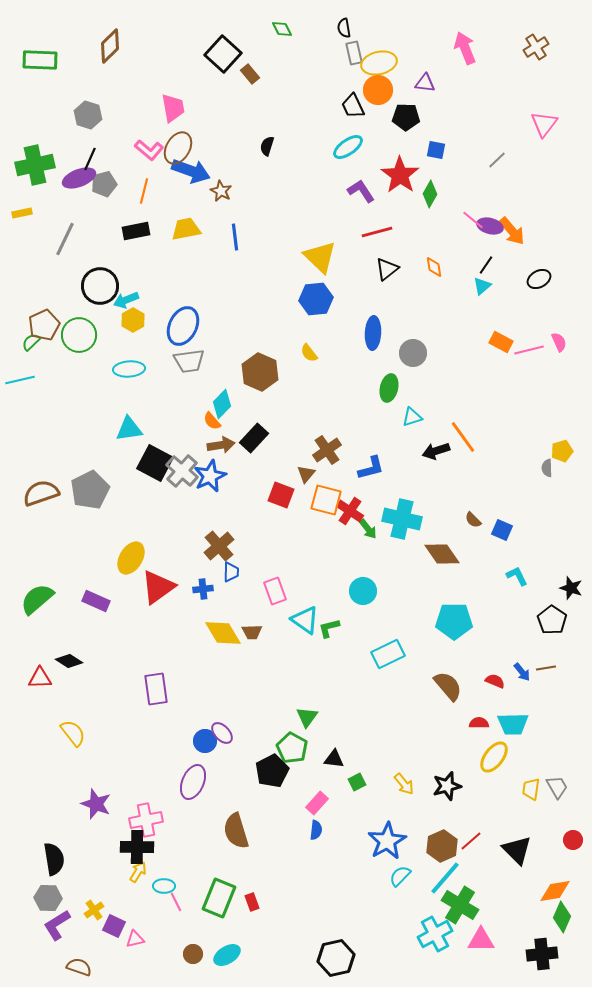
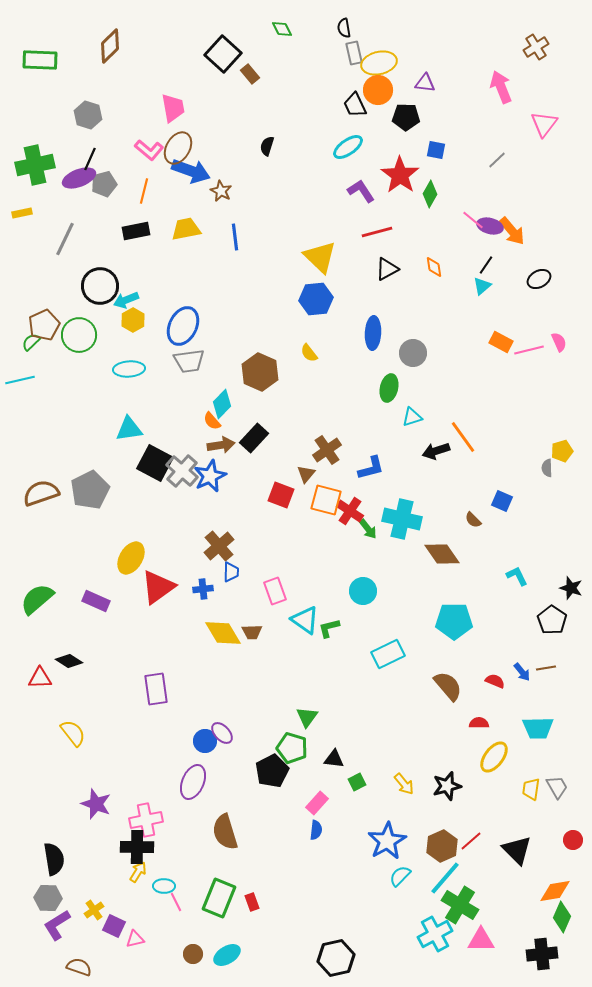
pink arrow at (465, 48): moved 36 px right, 39 px down
black trapezoid at (353, 106): moved 2 px right, 1 px up
black triangle at (387, 269): rotated 10 degrees clockwise
blue square at (502, 530): moved 29 px up
cyan trapezoid at (513, 724): moved 25 px right, 4 px down
green pentagon at (292, 748): rotated 12 degrees counterclockwise
brown semicircle at (236, 831): moved 11 px left, 1 px down
